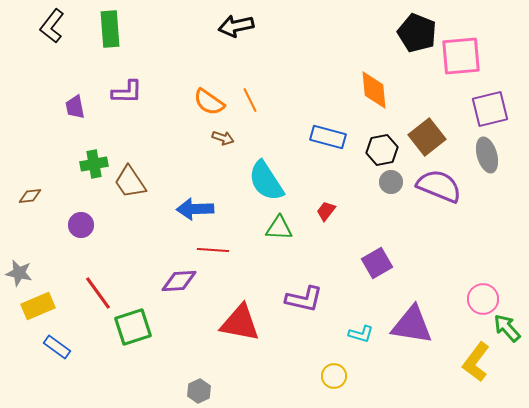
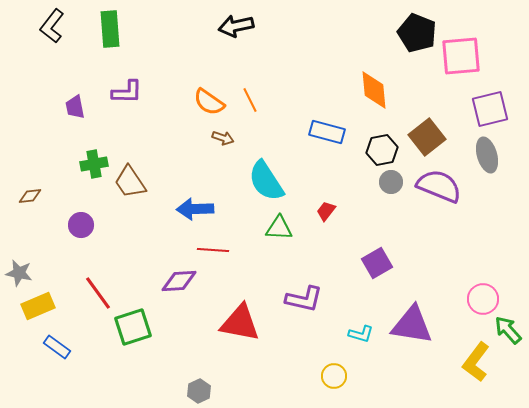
blue rectangle at (328, 137): moved 1 px left, 5 px up
green arrow at (507, 328): moved 1 px right, 2 px down
